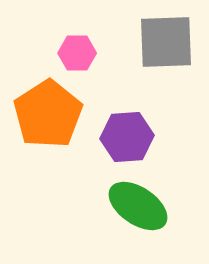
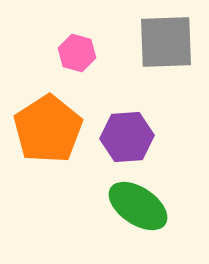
pink hexagon: rotated 15 degrees clockwise
orange pentagon: moved 15 px down
